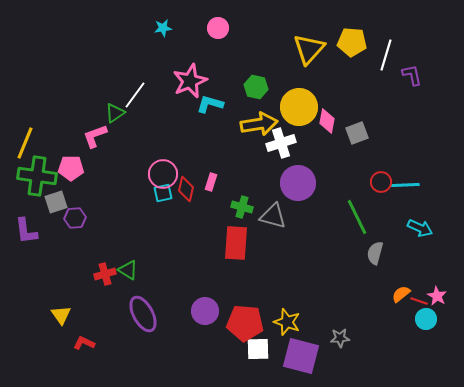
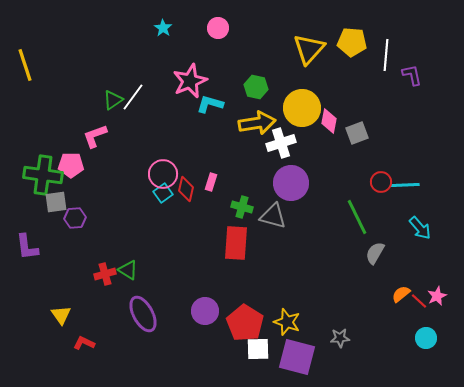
cyan star at (163, 28): rotated 30 degrees counterclockwise
white line at (386, 55): rotated 12 degrees counterclockwise
white line at (135, 95): moved 2 px left, 2 px down
yellow circle at (299, 107): moved 3 px right, 1 px down
green triangle at (115, 113): moved 2 px left, 13 px up
pink diamond at (327, 121): moved 2 px right
yellow arrow at (259, 124): moved 2 px left, 1 px up
yellow line at (25, 143): moved 78 px up; rotated 40 degrees counterclockwise
pink pentagon at (71, 168): moved 3 px up
green cross at (37, 176): moved 6 px right, 1 px up
purple circle at (298, 183): moved 7 px left
cyan square at (163, 193): rotated 24 degrees counterclockwise
gray square at (56, 202): rotated 10 degrees clockwise
cyan arrow at (420, 228): rotated 25 degrees clockwise
purple L-shape at (26, 231): moved 1 px right, 16 px down
gray semicircle at (375, 253): rotated 15 degrees clockwise
pink star at (437, 296): rotated 18 degrees clockwise
red line at (419, 301): rotated 24 degrees clockwise
cyan circle at (426, 319): moved 19 px down
red pentagon at (245, 323): rotated 27 degrees clockwise
purple square at (301, 356): moved 4 px left, 1 px down
